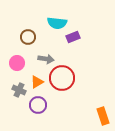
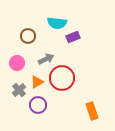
brown circle: moved 1 px up
gray arrow: rotated 35 degrees counterclockwise
gray cross: rotated 24 degrees clockwise
orange rectangle: moved 11 px left, 5 px up
